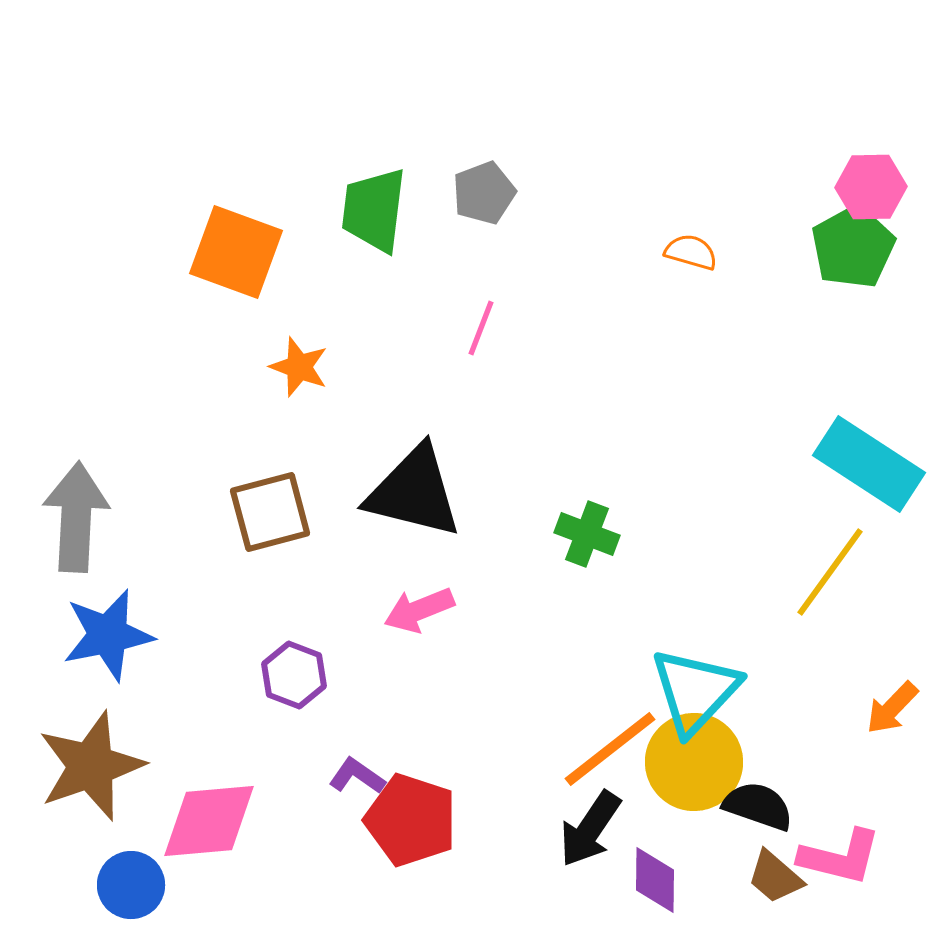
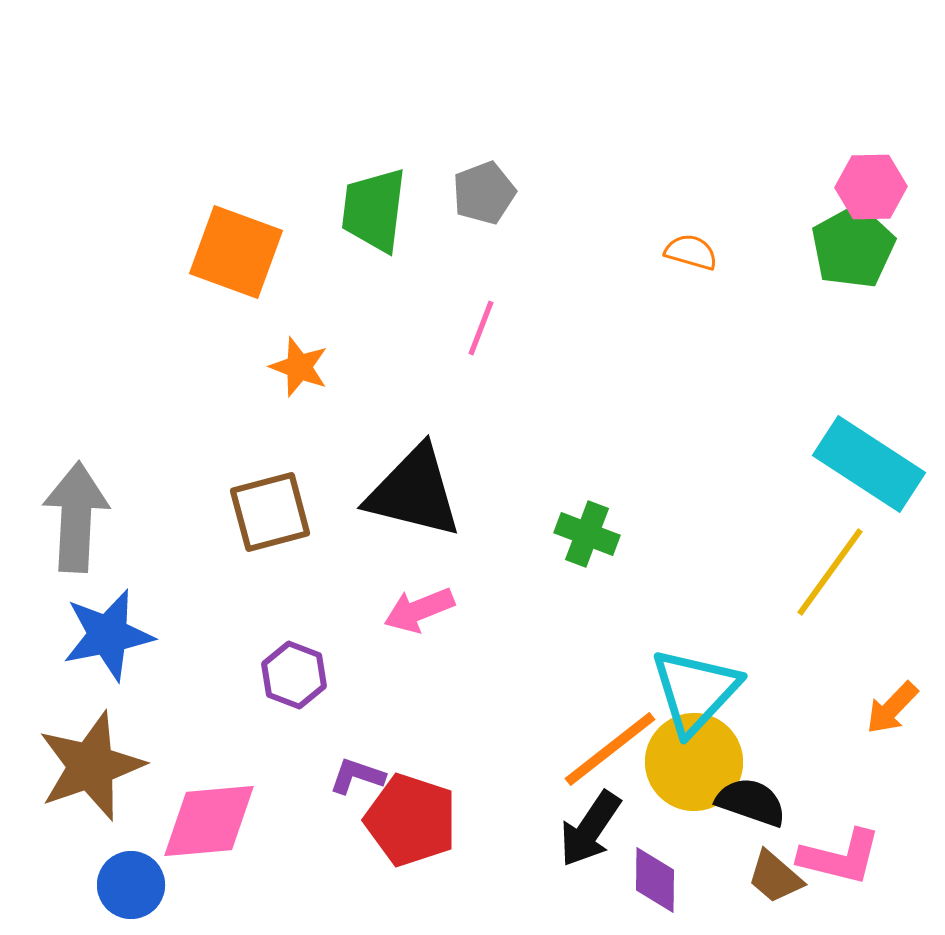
purple L-shape: rotated 16 degrees counterclockwise
black semicircle: moved 7 px left, 4 px up
